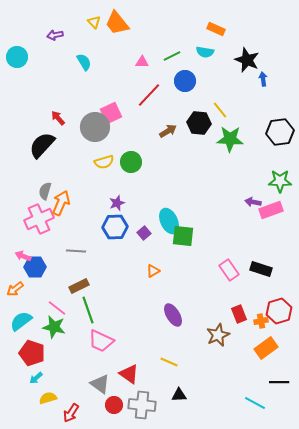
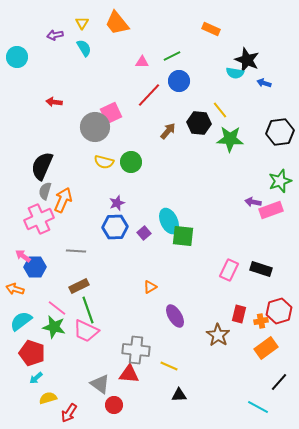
yellow triangle at (94, 22): moved 12 px left, 1 px down; rotated 16 degrees clockwise
orange rectangle at (216, 29): moved 5 px left
cyan semicircle at (205, 52): moved 30 px right, 21 px down
cyan semicircle at (84, 62): moved 14 px up
blue arrow at (263, 79): moved 1 px right, 4 px down; rotated 64 degrees counterclockwise
blue circle at (185, 81): moved 6 px left
red arrow at (58, 118): moved 4 px left, 16 px up; rotated 42 degrees counterclockwise
brown arrow at (168, 131): rotated 18 degrees counterclockwise
black semicircle at (42, 145): moved 21 px down; rotated 20 degrees counterclockwise
yellow semicircle at (104, 162): rotated 30 degrees clockwise
green star at (280, 181): rotated 20 degrees counterclockwise
orange arrow at (61, 203): moved 2 px right, 3 px up
pink arrow at (23, 256): rotated 14 degrees clockwise
pink rectangle at (229, 270): rotated 60 degrees clockwise
orange triangle at (153, 271): moved 3 px left, 16 px down
orange arrow at (15, 289): rotated 54 degrees clockwise
red rectangle at (239, 314): rotated 36 degrees clockwise
purple ellipse at (173, 315): moved 2 px right, 1 px down
brown star at (218, 335): rotated 15 degrees counterclockwise
pink trapezoid at (101, 341): moved 15 px left, 10 px up
yellow line at (169, 362): moved 4 px down
red triangle at (129, 374): rotated 30 degrees counterclockwise
black line at (279, 382): rotated 48 degrees counterclockwise
cyan line at (255, 403): moved 3 px right, 4 px down
gray cross at (142, 405): moved 6 px left, 55 px up
red arrow at (71, 413): moved 2 px left
